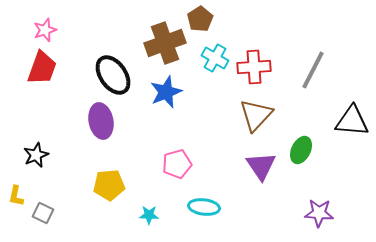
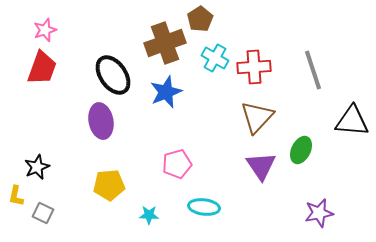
gray line: rotated 45 degrees counterclockwise
brown triangle: moved 1 px right, 2 px down
black star: moved 1 px right, 12 px down
purple star: rotated 16 degrees counterclockwise
